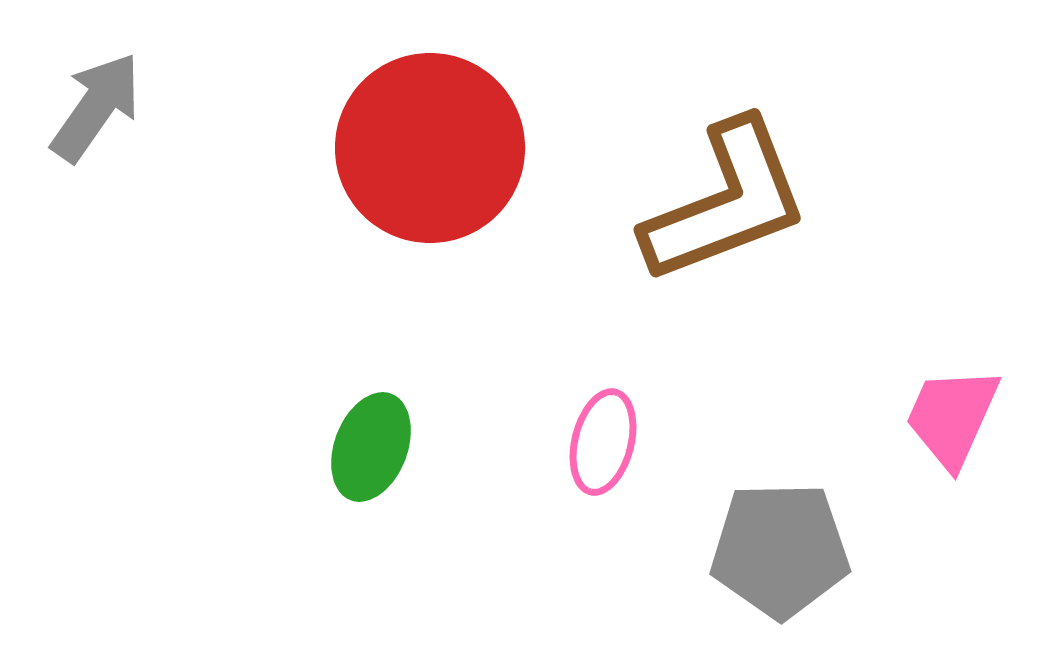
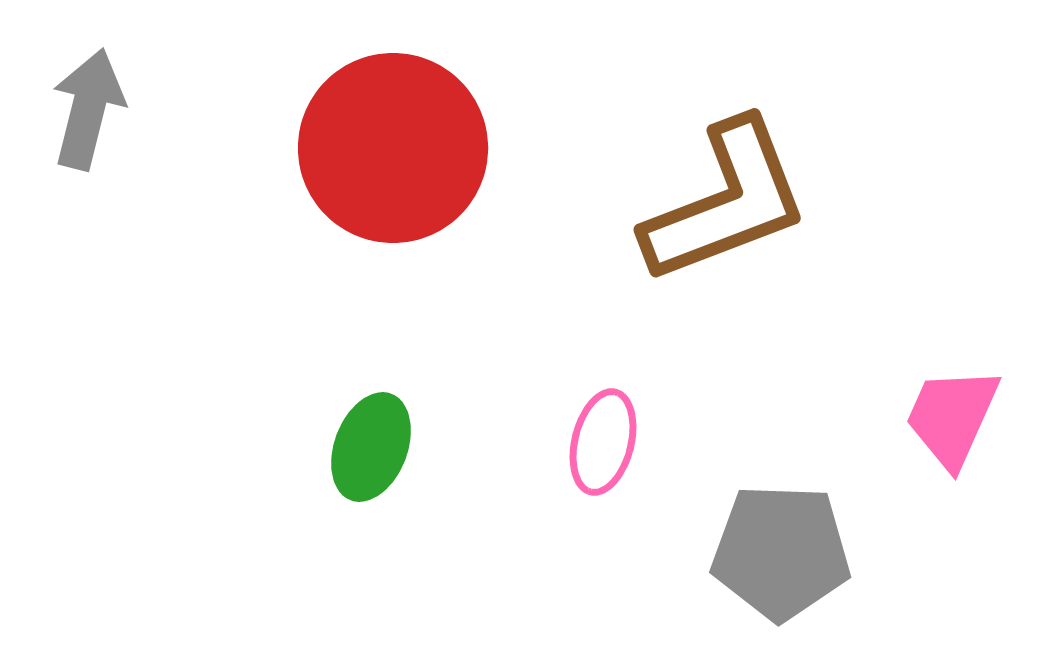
gray arrow: moved 8 px left, 2 px down; rotated 21 degrees counterclockwise
red circle: moved 37 px left
gray pentagon: moved 1 px right, 2 px down; rotated 3 degrees clockwise
